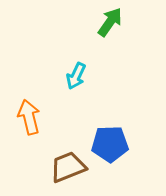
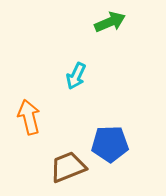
green arrow: rotated 32 degrees clockwise
